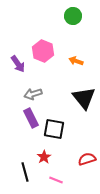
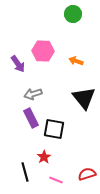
green circle: moved 2 px up
pink hexagon: rotated 20 degrees counterclockwise
red semicircle: moved 15 px down
